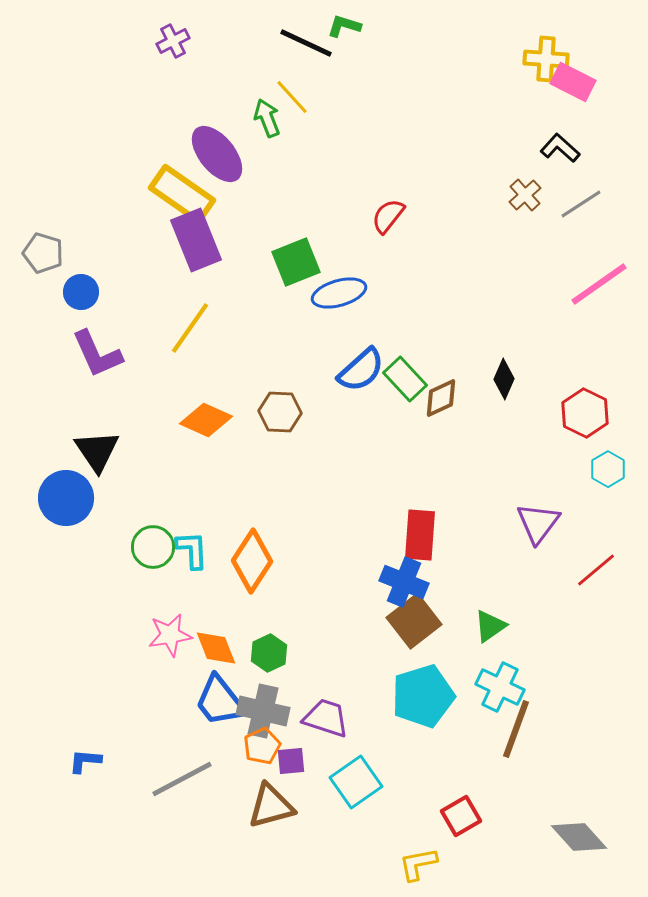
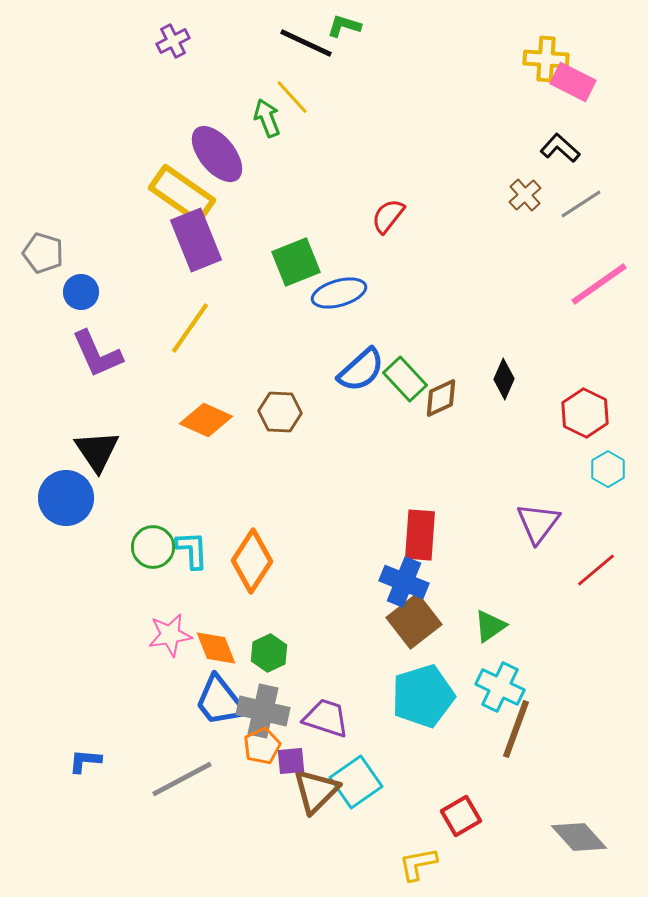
brown triangle at (271, 806): moved 45 px right, 15 px up; rotated 30 degrees counterclockwise
